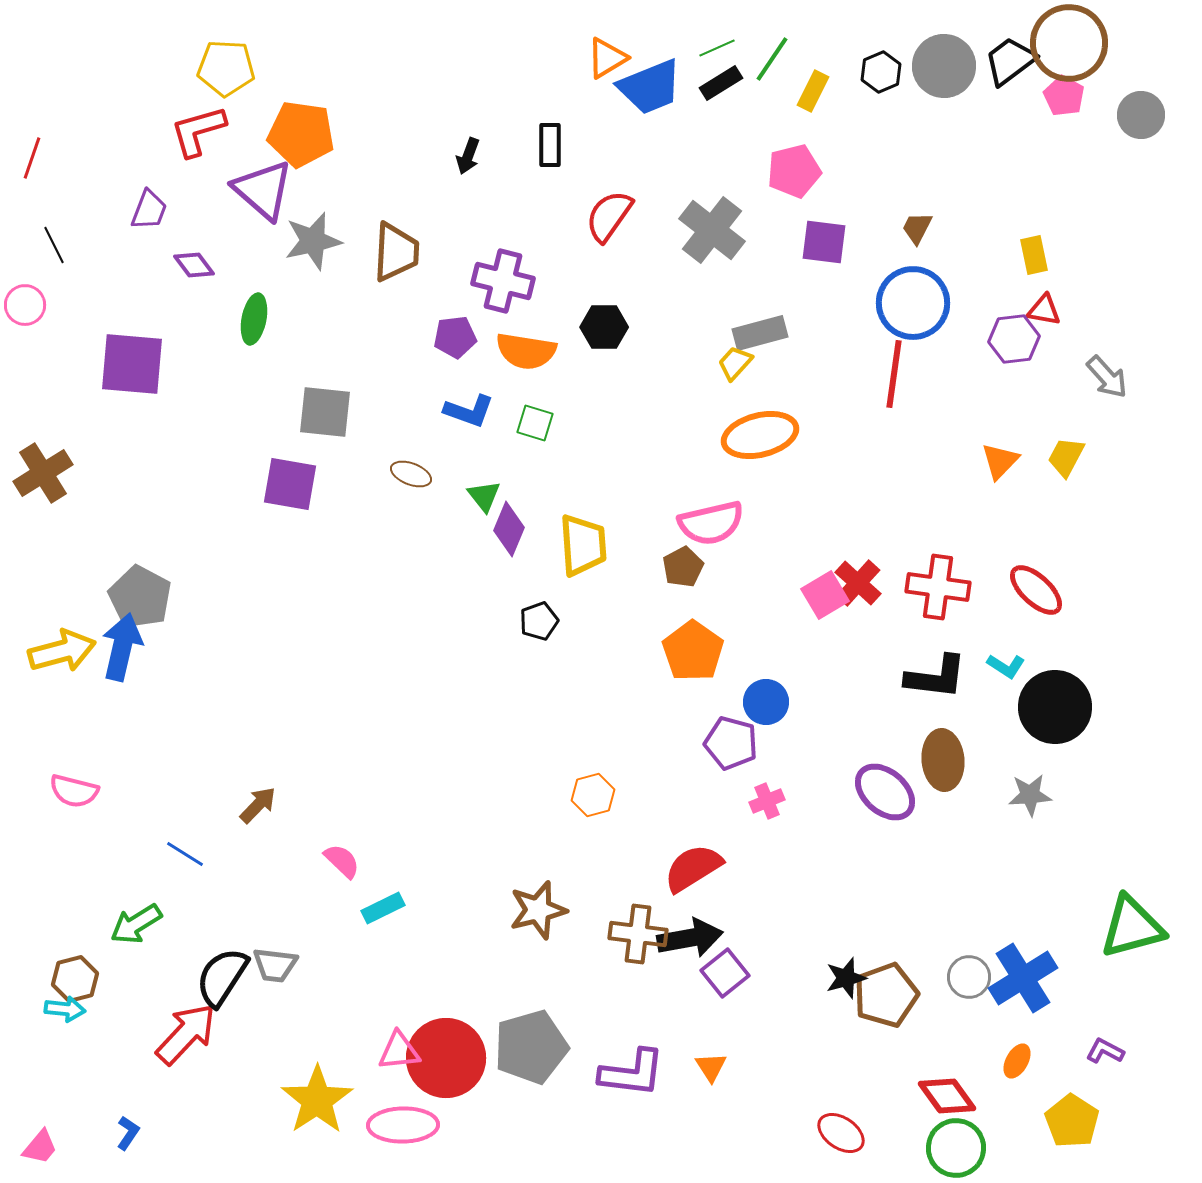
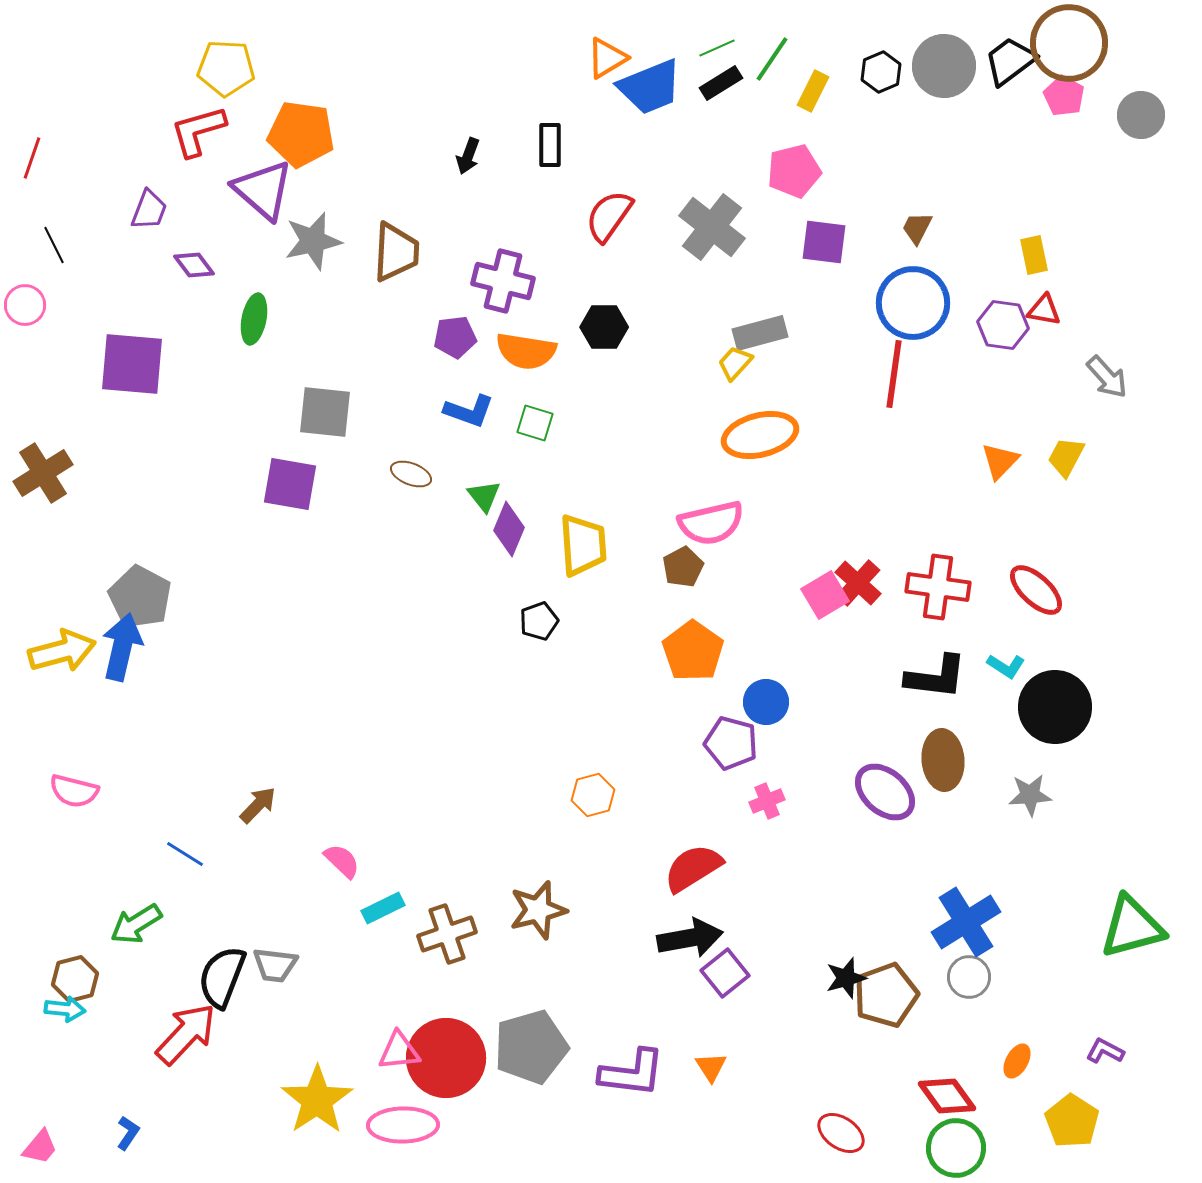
gray cross at (712, 230): moved 3 px up
purple hexagon at (1014, 339): moved 11 px left, 14 px up; rotated 15 degrees clockwise
brown cross at (638, 934): moved 191 px left; rotated 26 degrees counterclockwise
black semicircle at (222, 977): rotated 12 degrees counterclockwise
blue cross at (1023, 978): moved 57 px left, 56 px up
